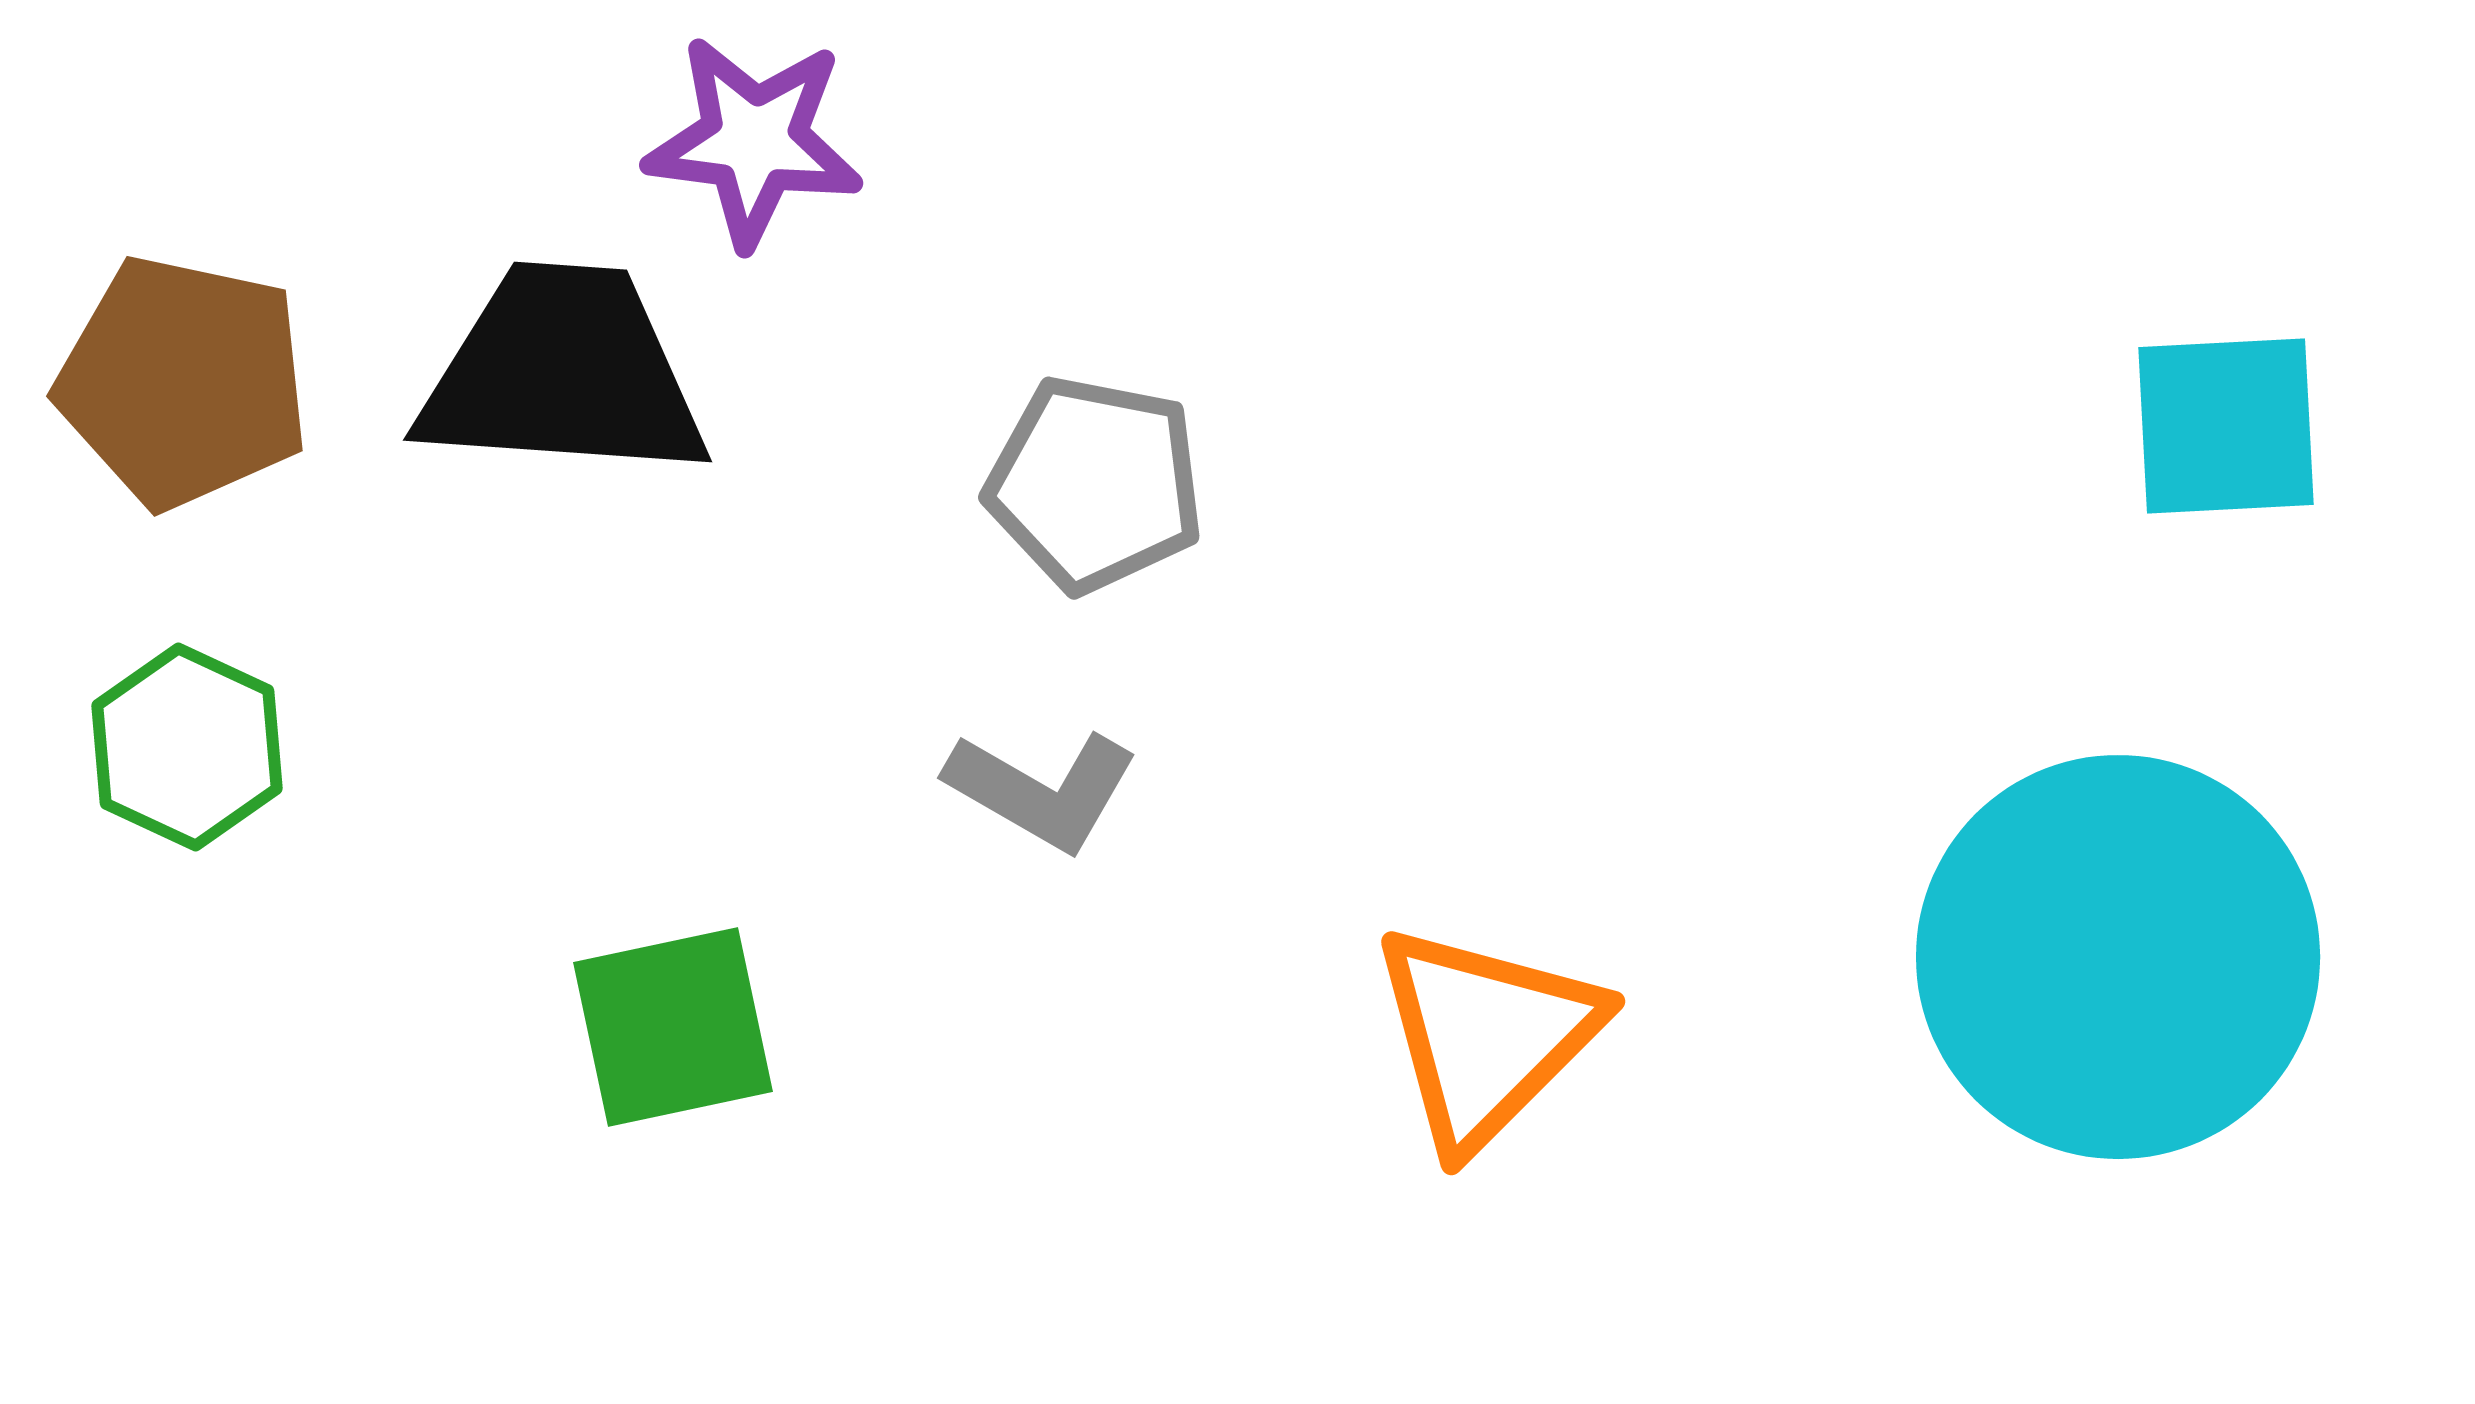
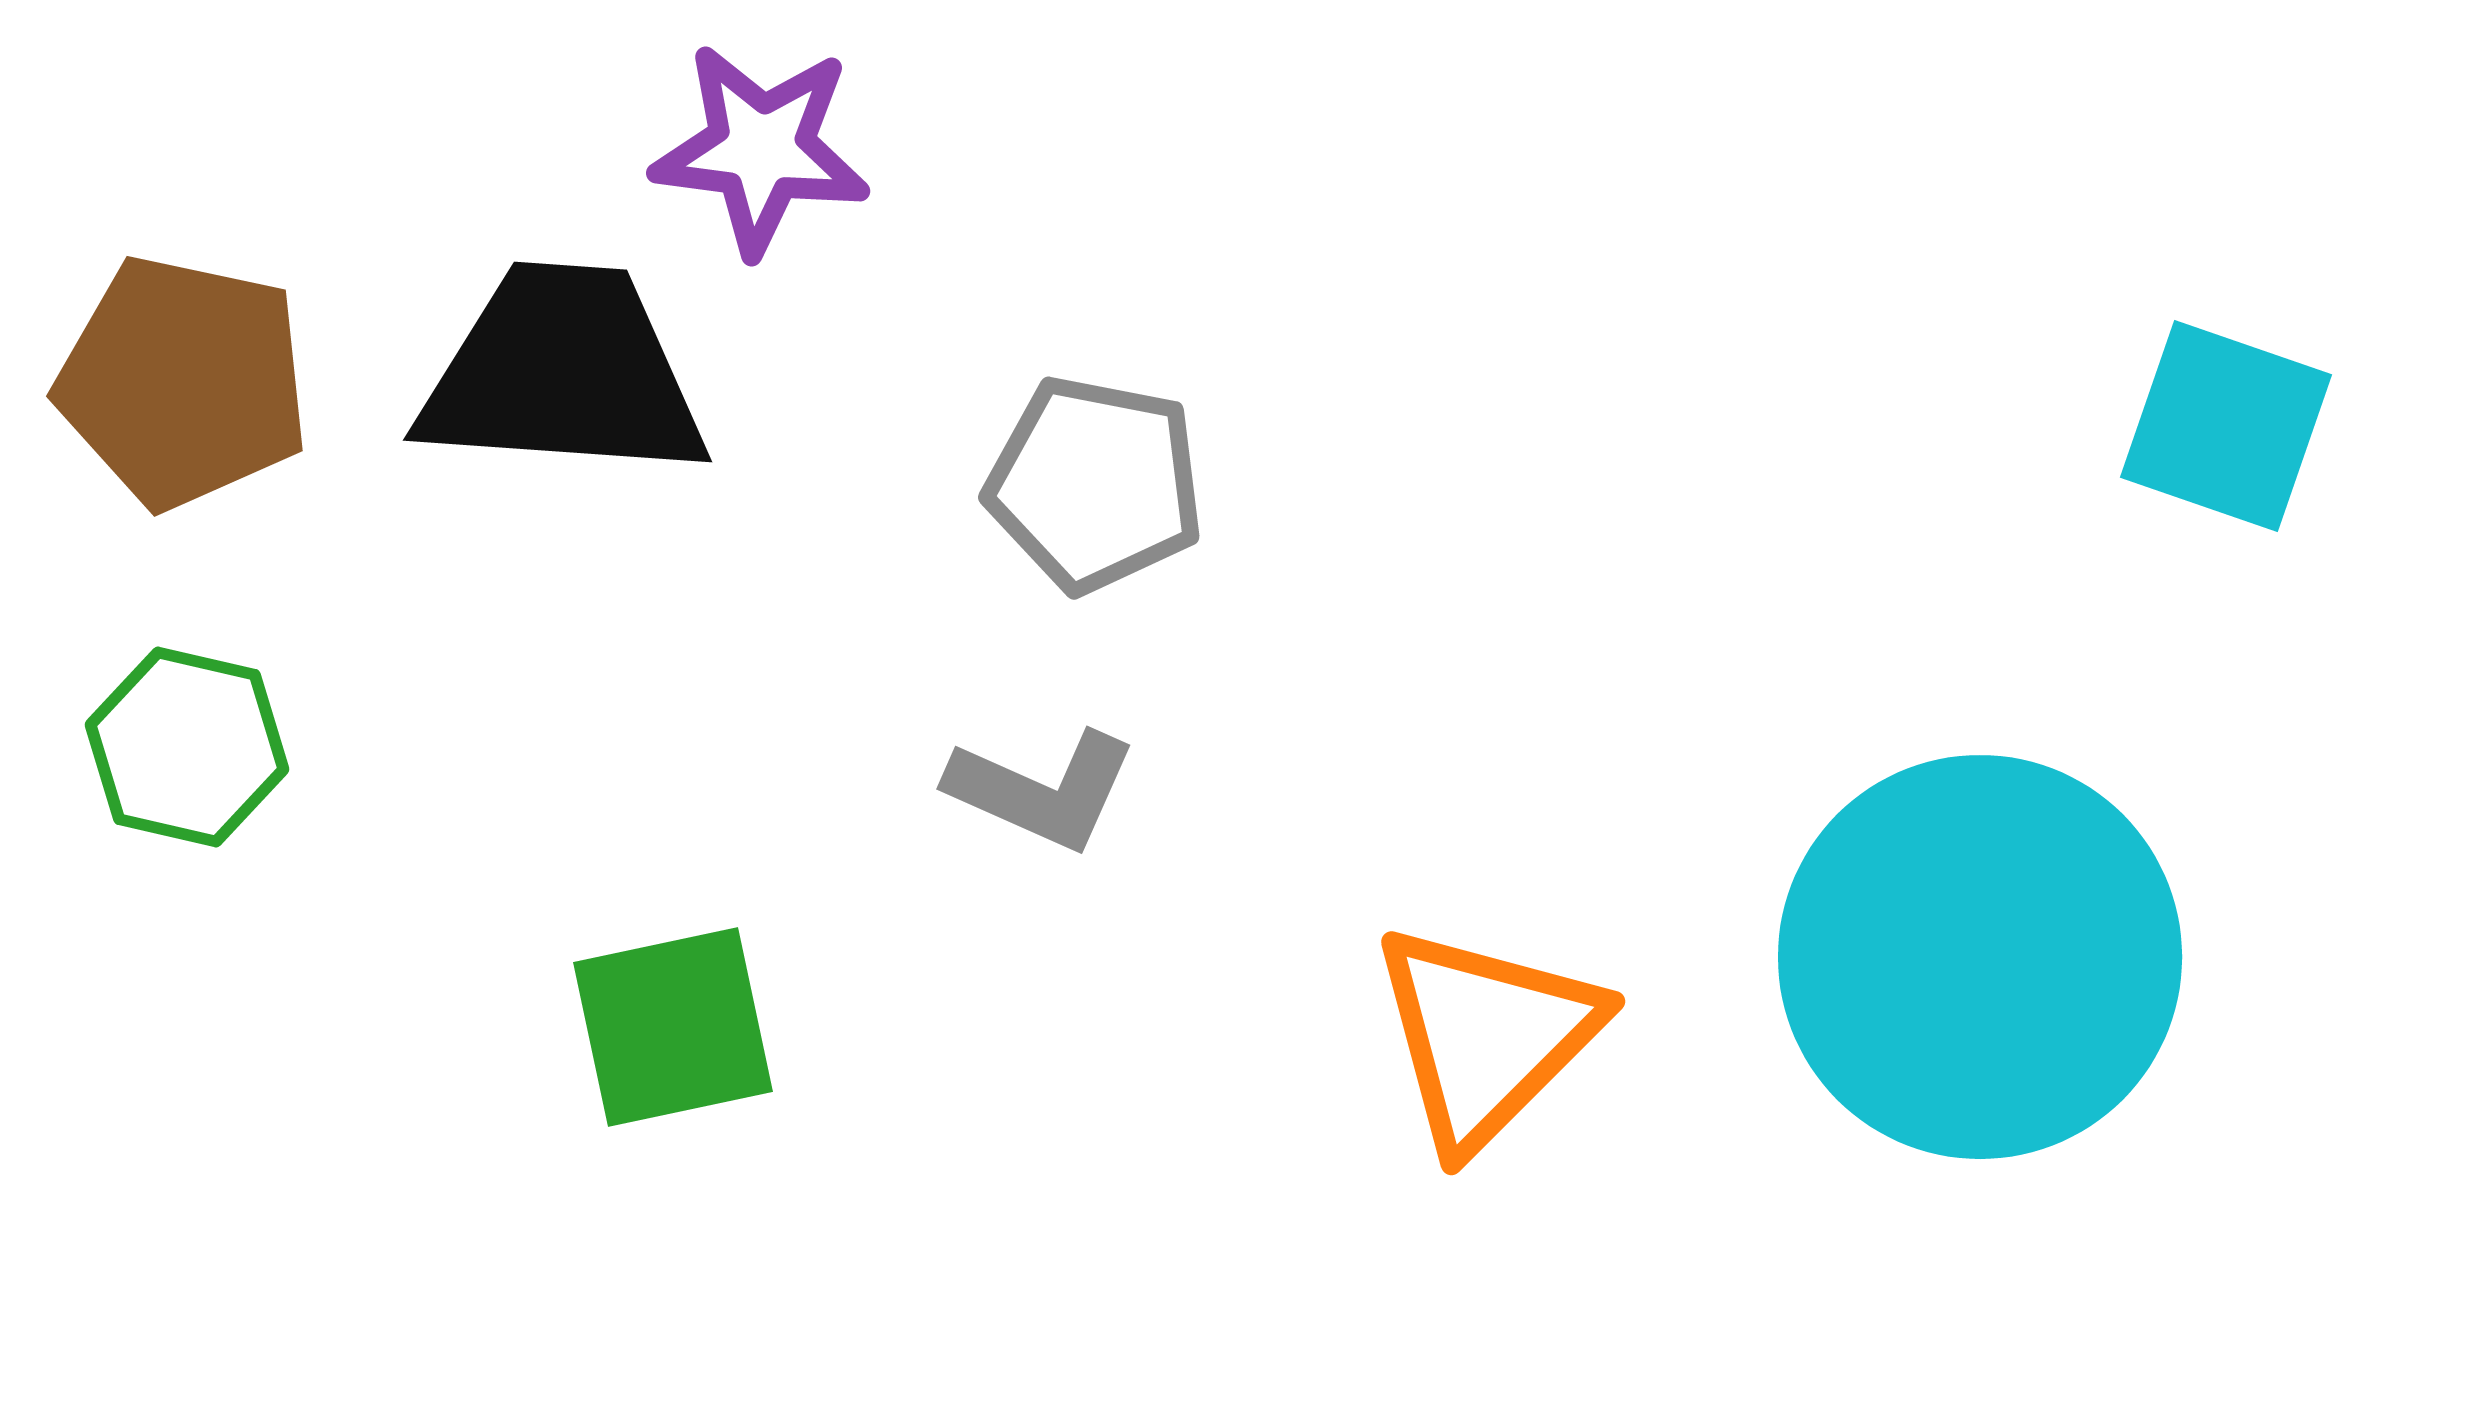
purple star: moved 7 px right, 8 px down
cyan square: rotated 22 degrees clockwise
green hexagon: rotated 12 degrees counterclockwise
gray L-shape: rotated 6 degrees counterclockwise
cyan circle: moved 138 px left
